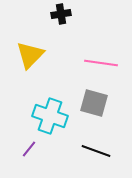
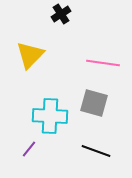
black cross: rotated 24 degrees counterclockwise
pink line: moved 2 px right
cyan cross: rotated 16 degrees counterclockwise
